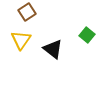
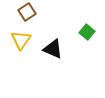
green square: moved 3 px up
black triangle: rotated 15 degrees counterclockwise
